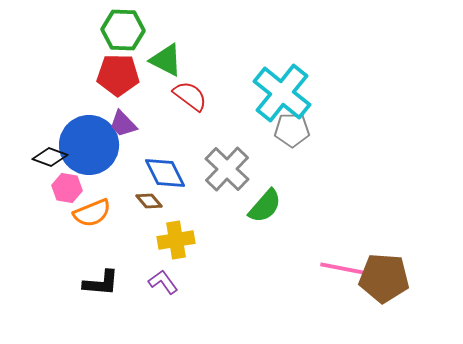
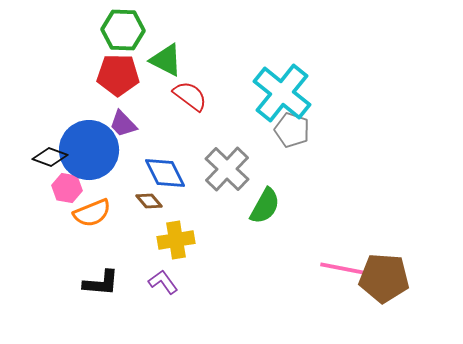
gray pentagon: rotated 20 degrees clockwise
blue circle: moved 5 px down
green semicircle: rotated 12 degrees counterclockwise
